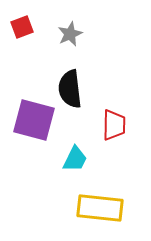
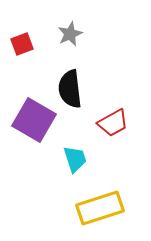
red square: moved 17 px down
purple square: rotated 15 degrees clockwise
red trapezoid: moved 1 px left, 2 px up; rotated 60 degrees clockwise
cyan trapezoid: rotated 44 degrees counterclockwise
yellow rectangle: rotated 24 degrees counterclockwise
